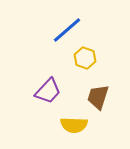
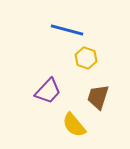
blue line: rotated 56 degrees clockwise
yellow hexagon: moved 1 px right
yellow semicircle: rotated 48 degrees clockwise
